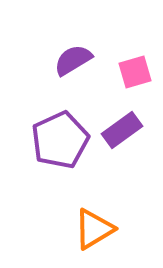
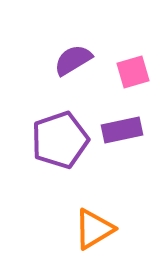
pink square: moved 2 px left
purple rectangle: rotated 24 degrees clockwise
purple pentagon: rotated 6 degrees clockwise
